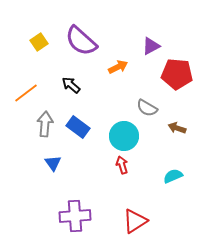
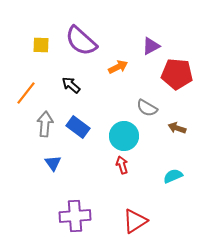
yellow square: moved 2 px right, 3 px down; rotated 36 degrees clockwise
orange line: rotated 15 degrees counterclockwise
